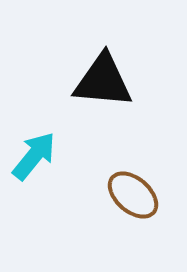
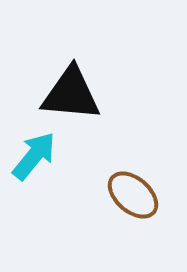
black triangle: moved 32 px left, 13 px down
